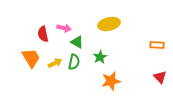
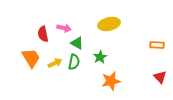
green triangle: moved 1 px down
